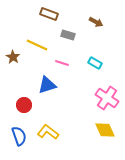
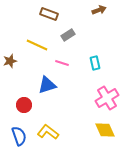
brown arrow: moved 3 px right, 12 px up; rotated 48 degrees counterclockwise
gray rectangle: rotated 48 degrees counterclockwise
brown star: moved 3 px left, 4 px down; rotated 24 degrees clockwise
cyan rectangle: rotated 48 degrees clockwise
pink cross: rotated 25 degrees clockwise
